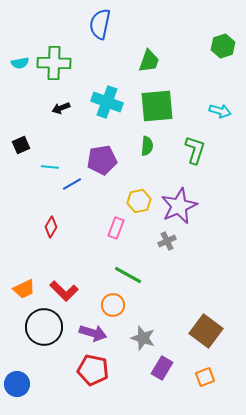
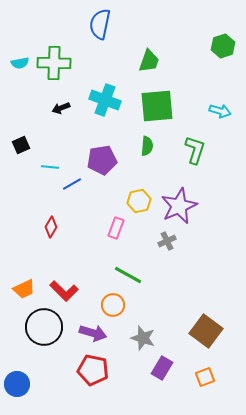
cyan cross: moved 2 px left, 2 px up
